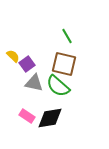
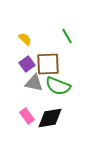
yellow semicircle: moved 12 px right, 17 px up
brown square: moved 16 px left; rotated 15 degrees counterclockwise
green semicircle: rotated 20 degrees counterclockwise
pink rectangle: rotated 21 degrees clockwise
